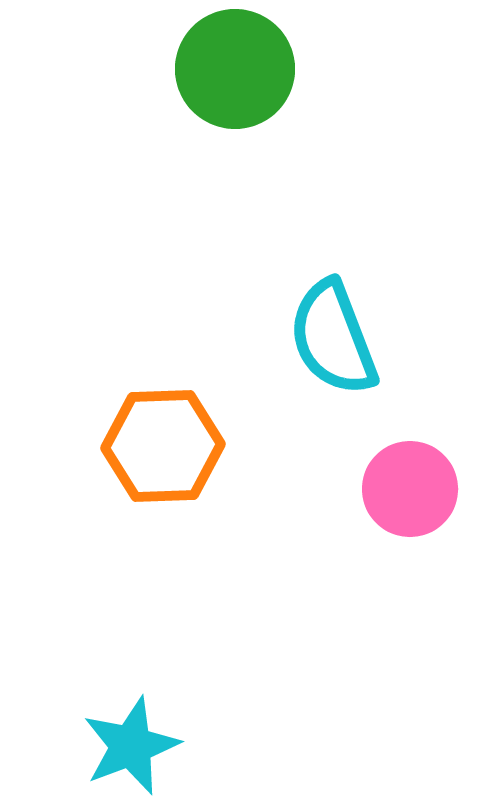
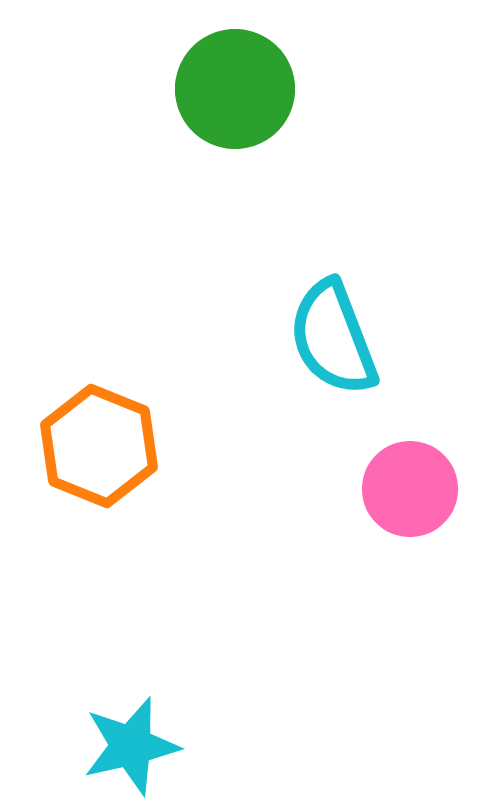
green circle: moved 20 px down
orange hexagon: moved 64 px left; rotated 24 degrees clockwise
cyan star: rotated 8 degrees clockwise
